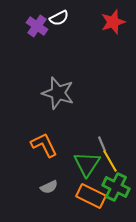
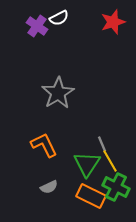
gray star: rotated 24 degrees clockwise
